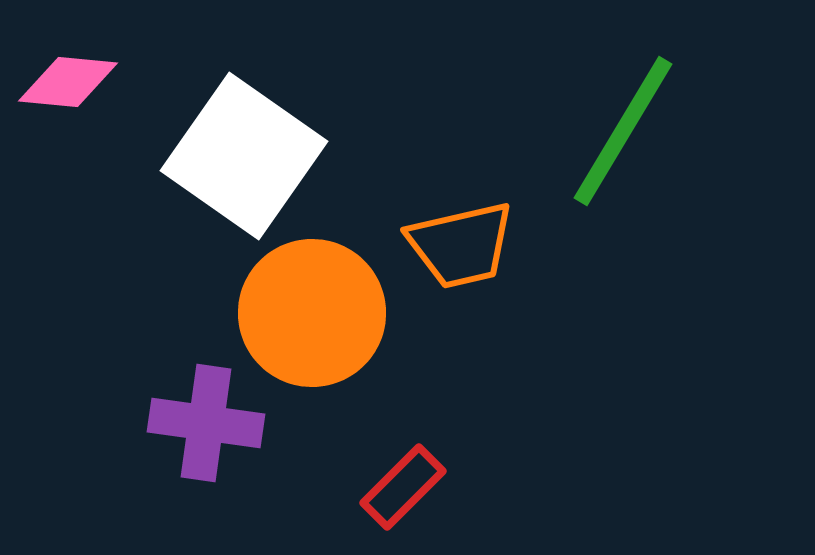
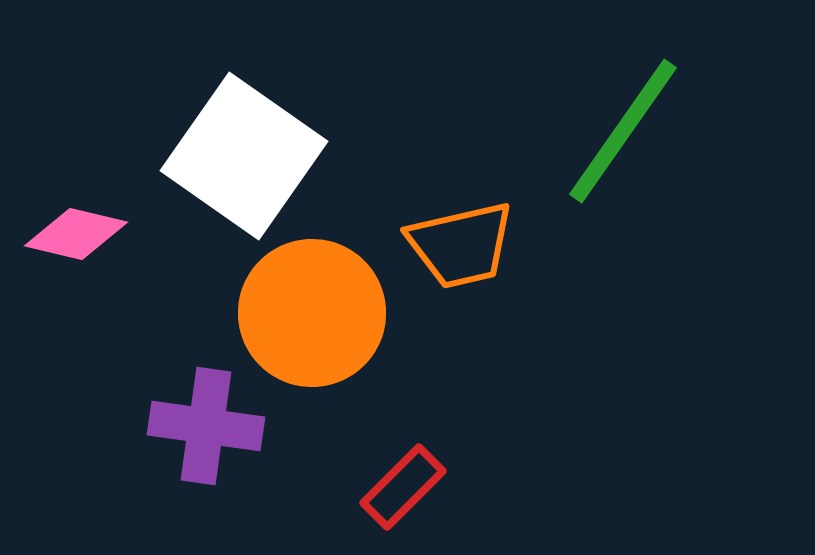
pink diamond: moved 8 px right, 152 px down; rotated 8 degrees clockwise
green line: rotated 4 degrees clockwise
purple cross: moved 3 px down
